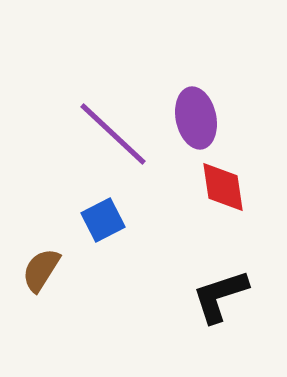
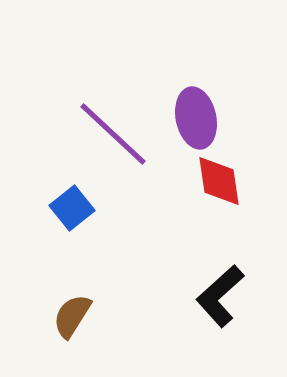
red diamond: moved 4 px left, 6 px up
blue square: moved 31 px left, 12 px up; rotated 12 degrees counterclockwise
brown semicircle: moved 31 px right, 46 px down
black L-shape: rotated 24 degrees counterclockwise
